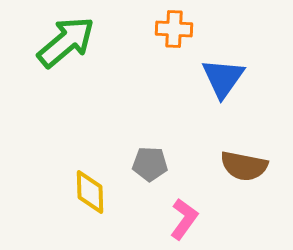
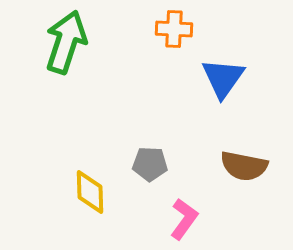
green arrow: rotated 32 degrees counterclockwise
